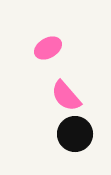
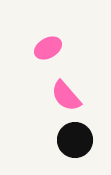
black circle: moved 6 px down
